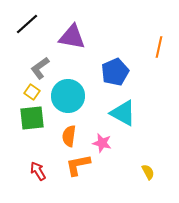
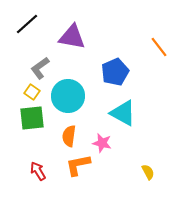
orange line: rotated 50 degrees counterclockwise
